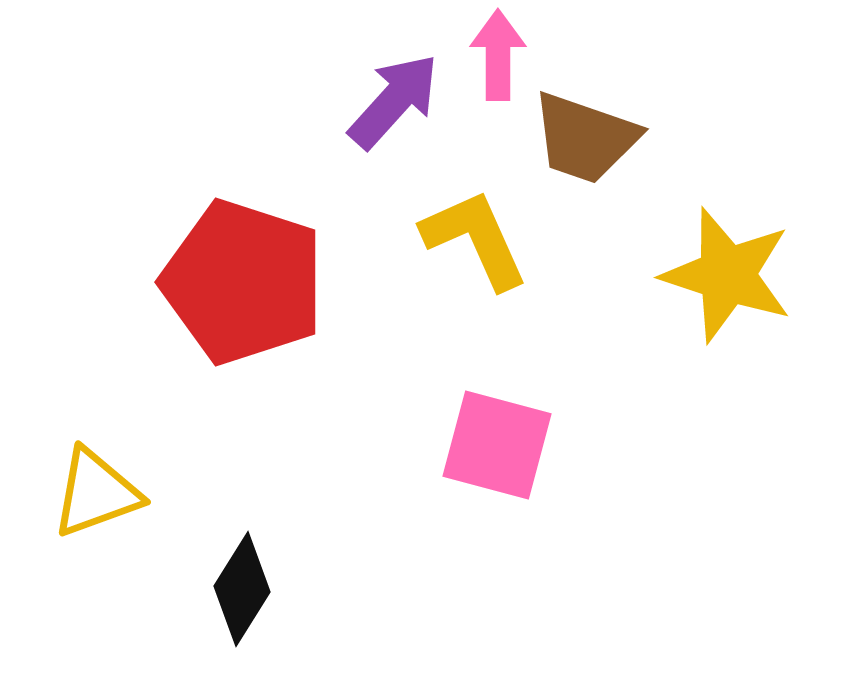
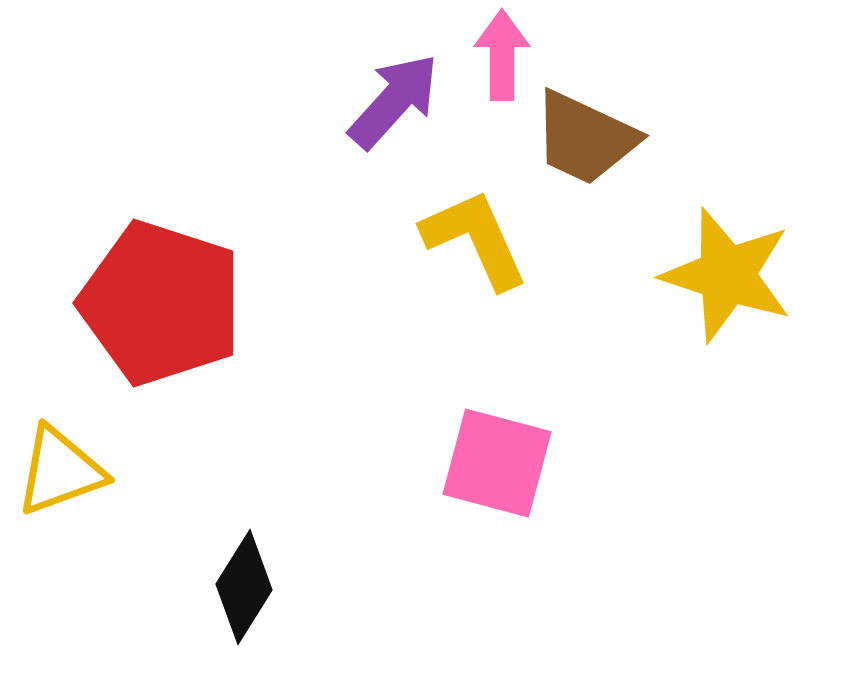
pink arrow: moved 4 px right
brown trapezoid: rotated 6 degrees clockwise
red pentagon: moved 82 px left, 21 px down
pink square: moved 18 px down
yellow triangle: moved 36 px left, 22 px up
black diamond: moved 2 px right, 2 px up
